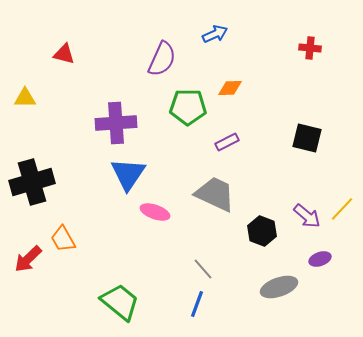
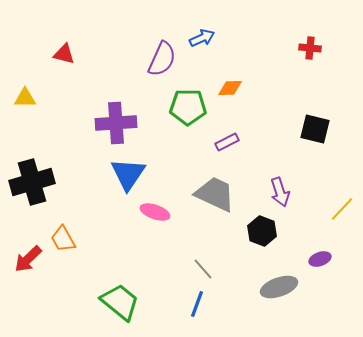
blue arrow: moved 13 px left, 4 px down
black square: moved 8 px right, 9 px up
purple arrow: moved 27 px left, 24 px up; rotated 32 degrees clockwise
